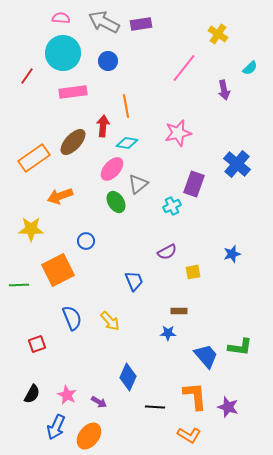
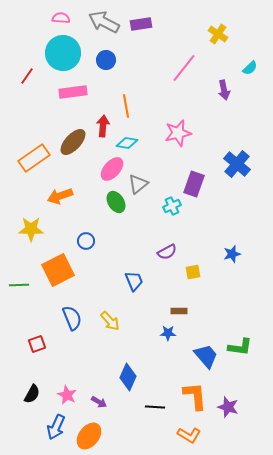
blue circle at (108, 61): moved 2 px left, 1 px up
